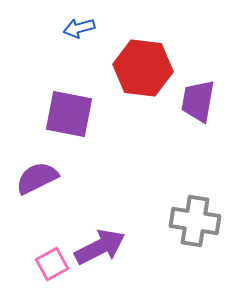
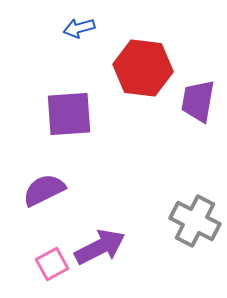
purple square: rotated 15 degrees counterclockwise
purple semicircle: moved 7 px right, 12 px down
gray cross: rotated 18 degrees clockwise
